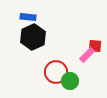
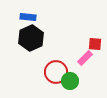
black hexagon: moved 2 px left, 1 px down
red square: moved 2 px up
pink rectangle: moved 2 px left, 3 px down
